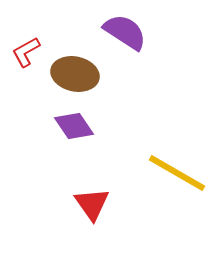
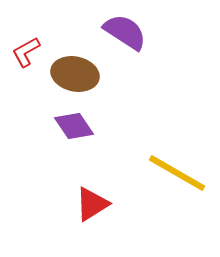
red triangle: rotated 33 degrees clockwise
